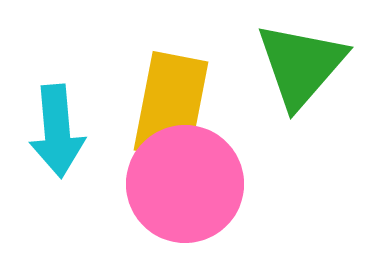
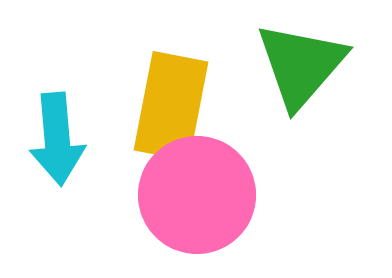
cyan arrow: moved 8 px down
pink circle: moved 12 px right, 11 px down
